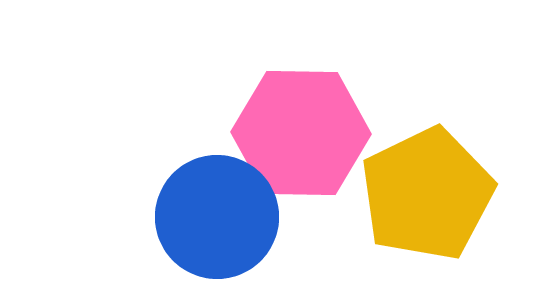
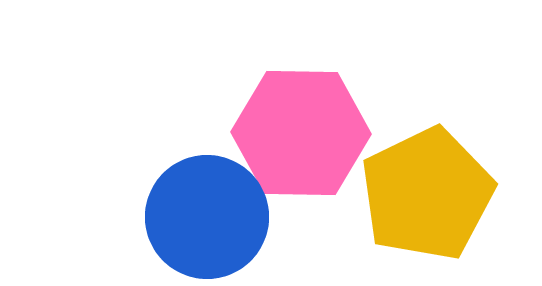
blue circle: moved 10 px left
